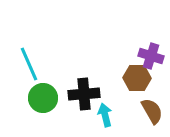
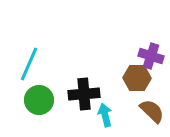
cyan line: rotated 48 degrees clockwise
green circle: moved 4 px left, 2 px down
brown semicircle: rotated 16 degrees counterclockwise
